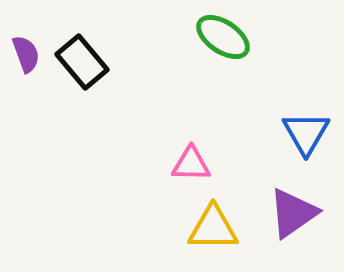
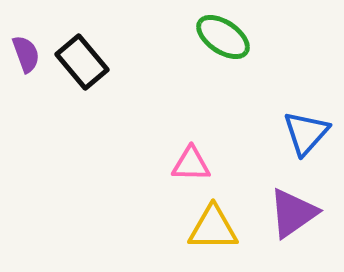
blue triangle: rotated 12 degrees clockwise
